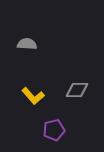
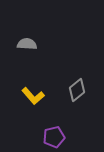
gray diamond: rotated 40 degrees counterclockwise
purple pentagon: moved 7 px down
